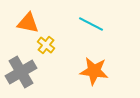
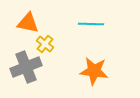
cyan line: rotated 25 degrees counterclockwise
yellow cross: moved 1 px left, 1 px up
gray cross: moved 5 px right, 5 px up; rotated 8 degrees clockwise
